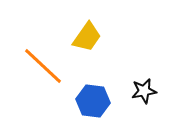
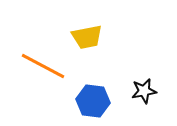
yellow trapezoid: rotated 44 degrees clockwise
orange line: rotated 15 degrees counterclockwise
